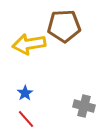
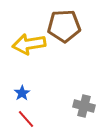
blue star: moved 3 px left
